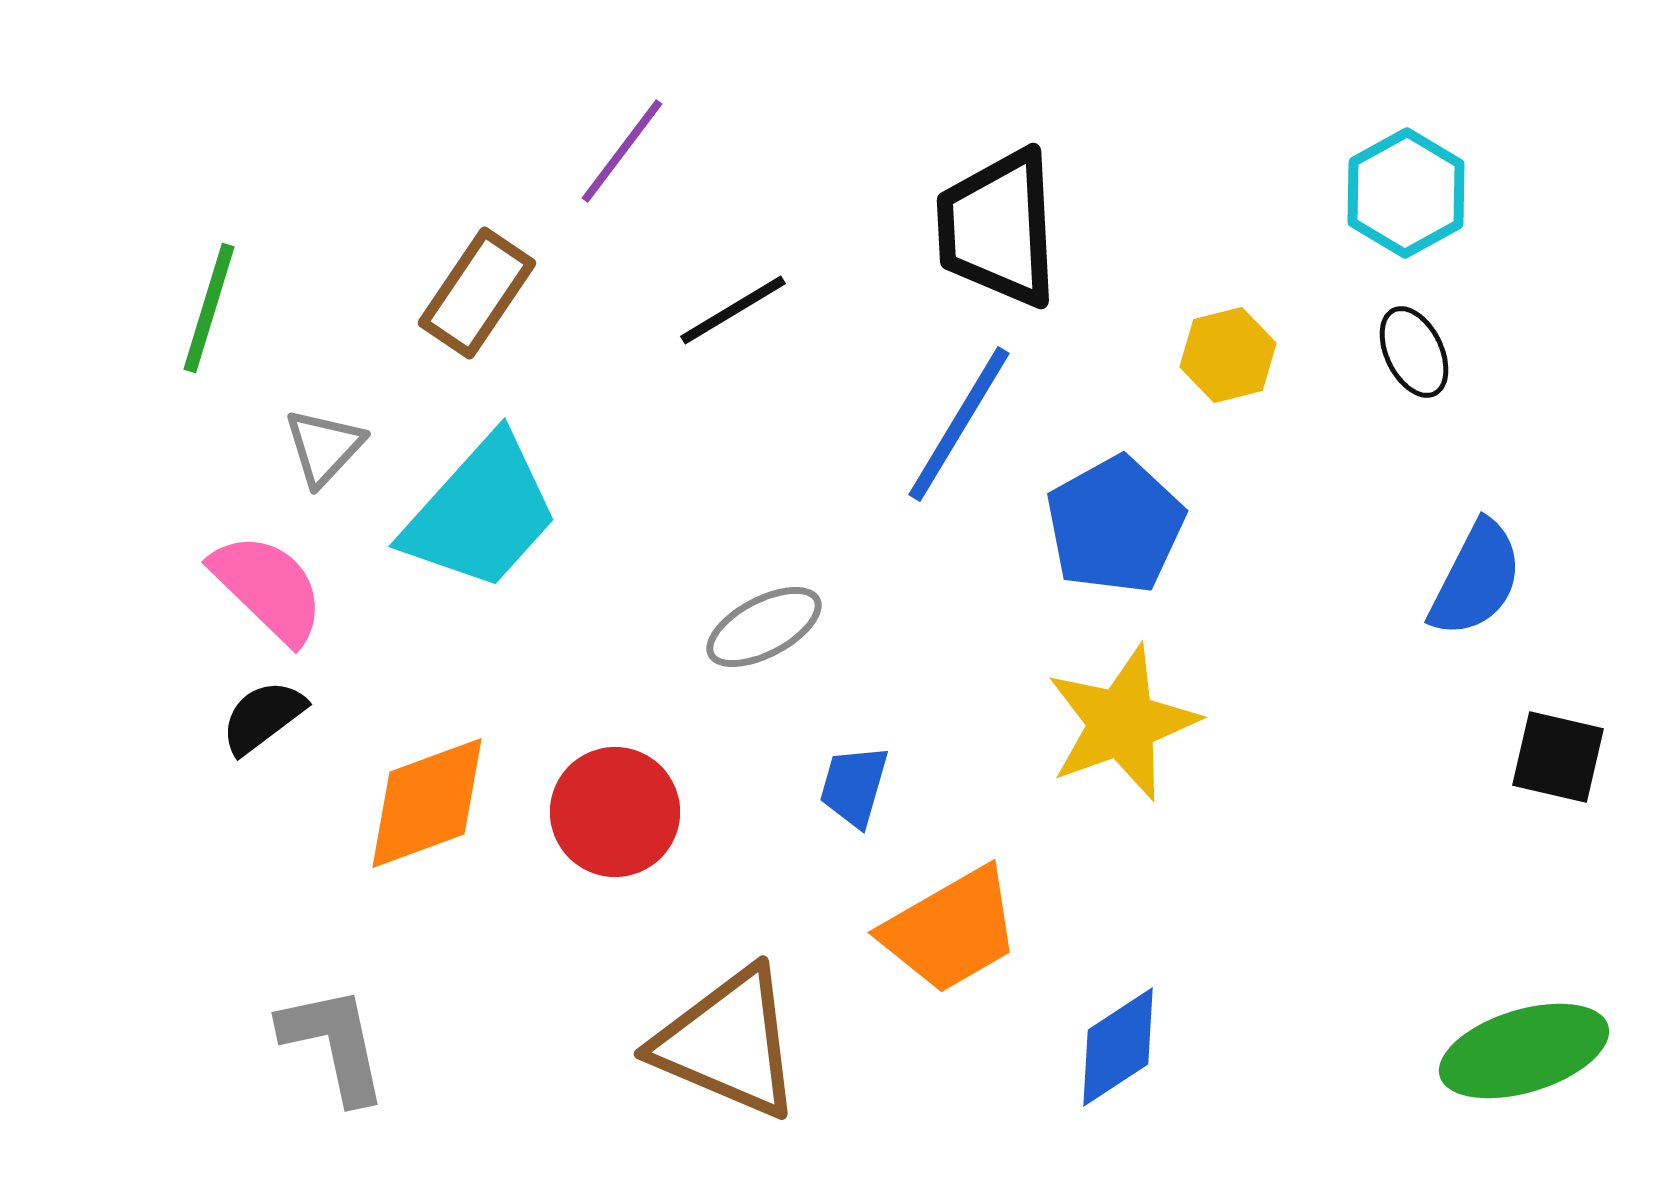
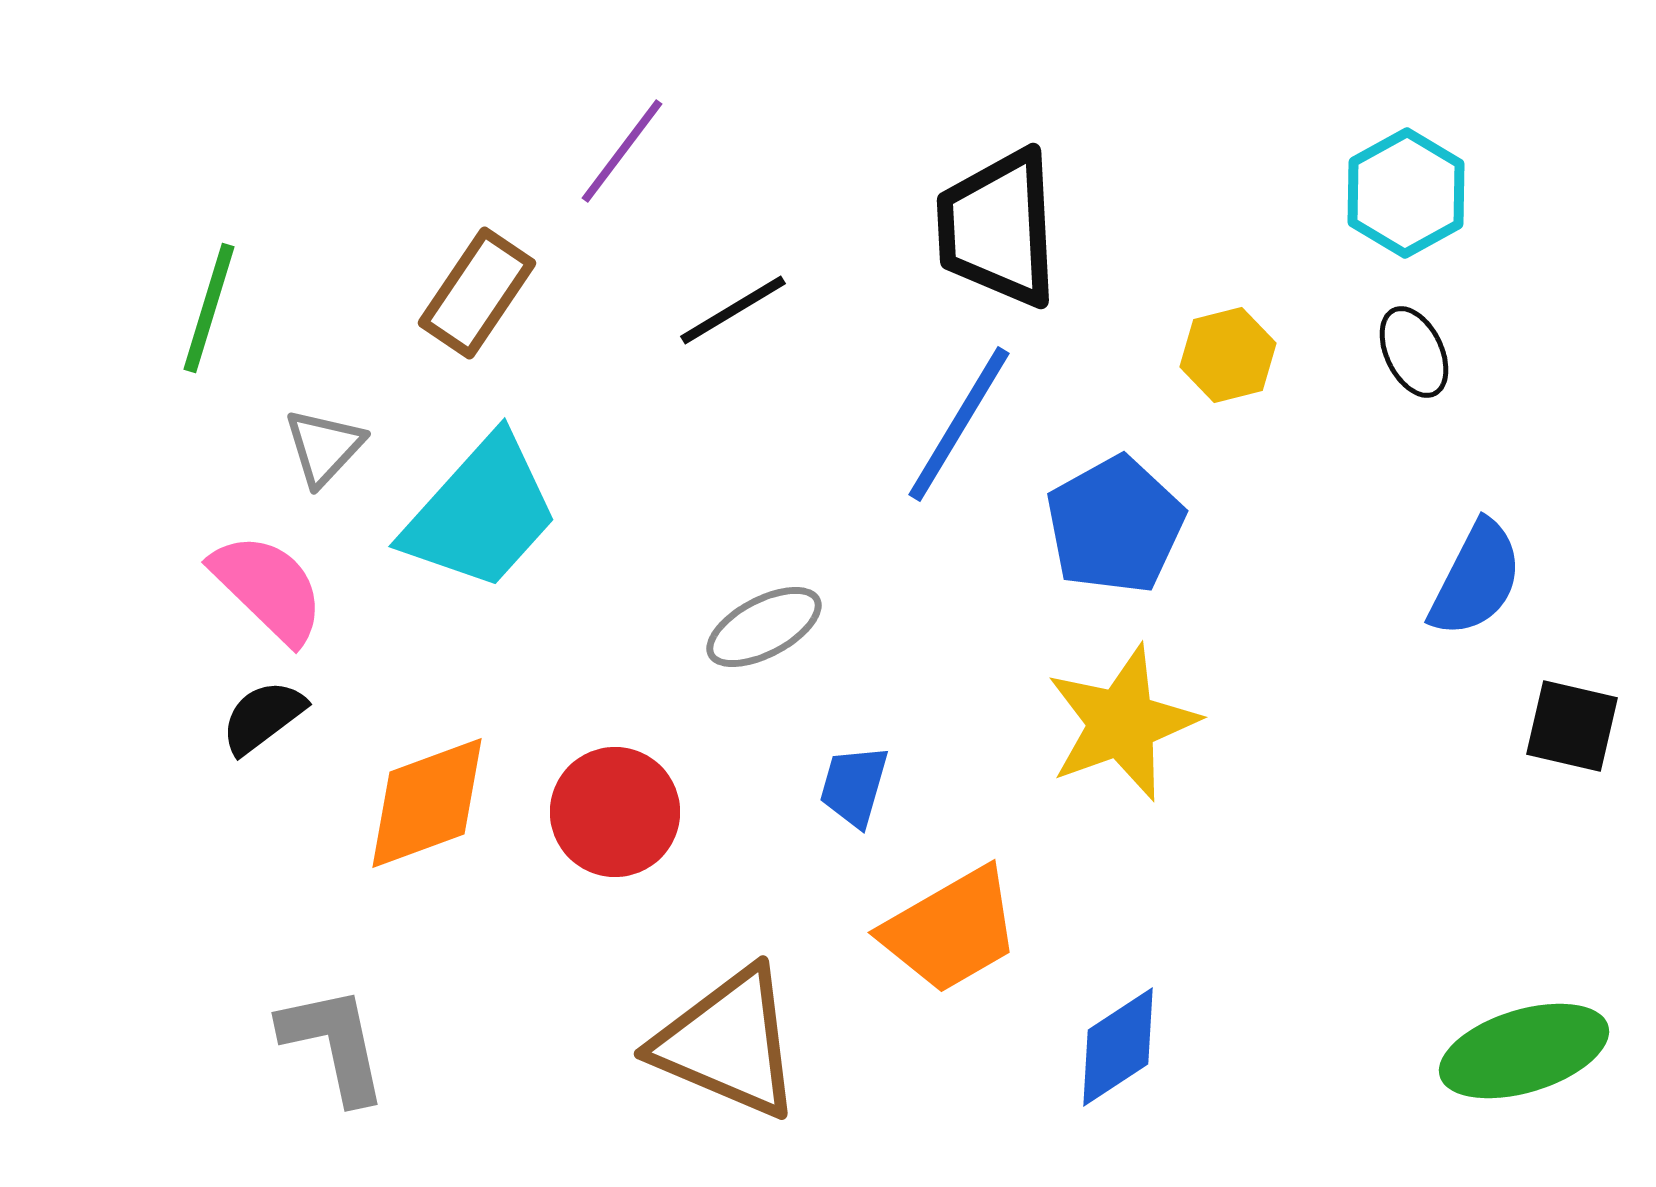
black square: moved 14 px right, 31 px up
